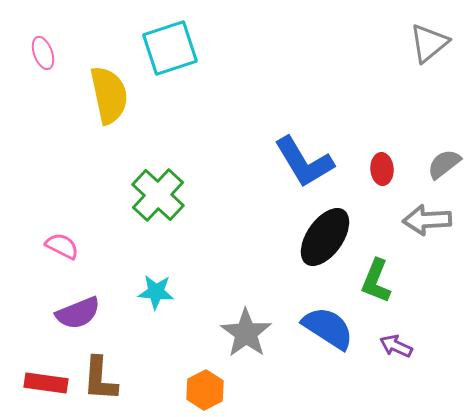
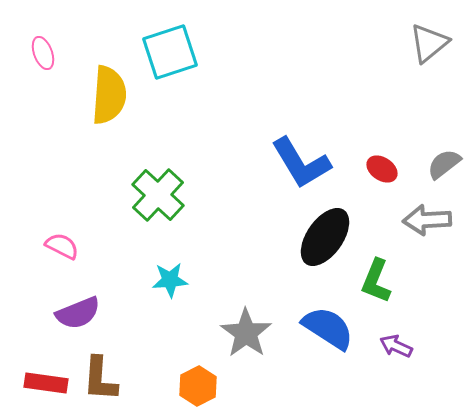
cyan square: moved 4 px down
yellow semicircle: rotated 16 degrees clockwise
blue L-shape: moved 3 px left, 1 px down
red ellipse: rotated 52 degrees counterclockwise
cyan star: moved 14 px right, 12 px up; rotated 9 degrees counterclockwise
orange hexagon: moved 7 px left, 4 px up
